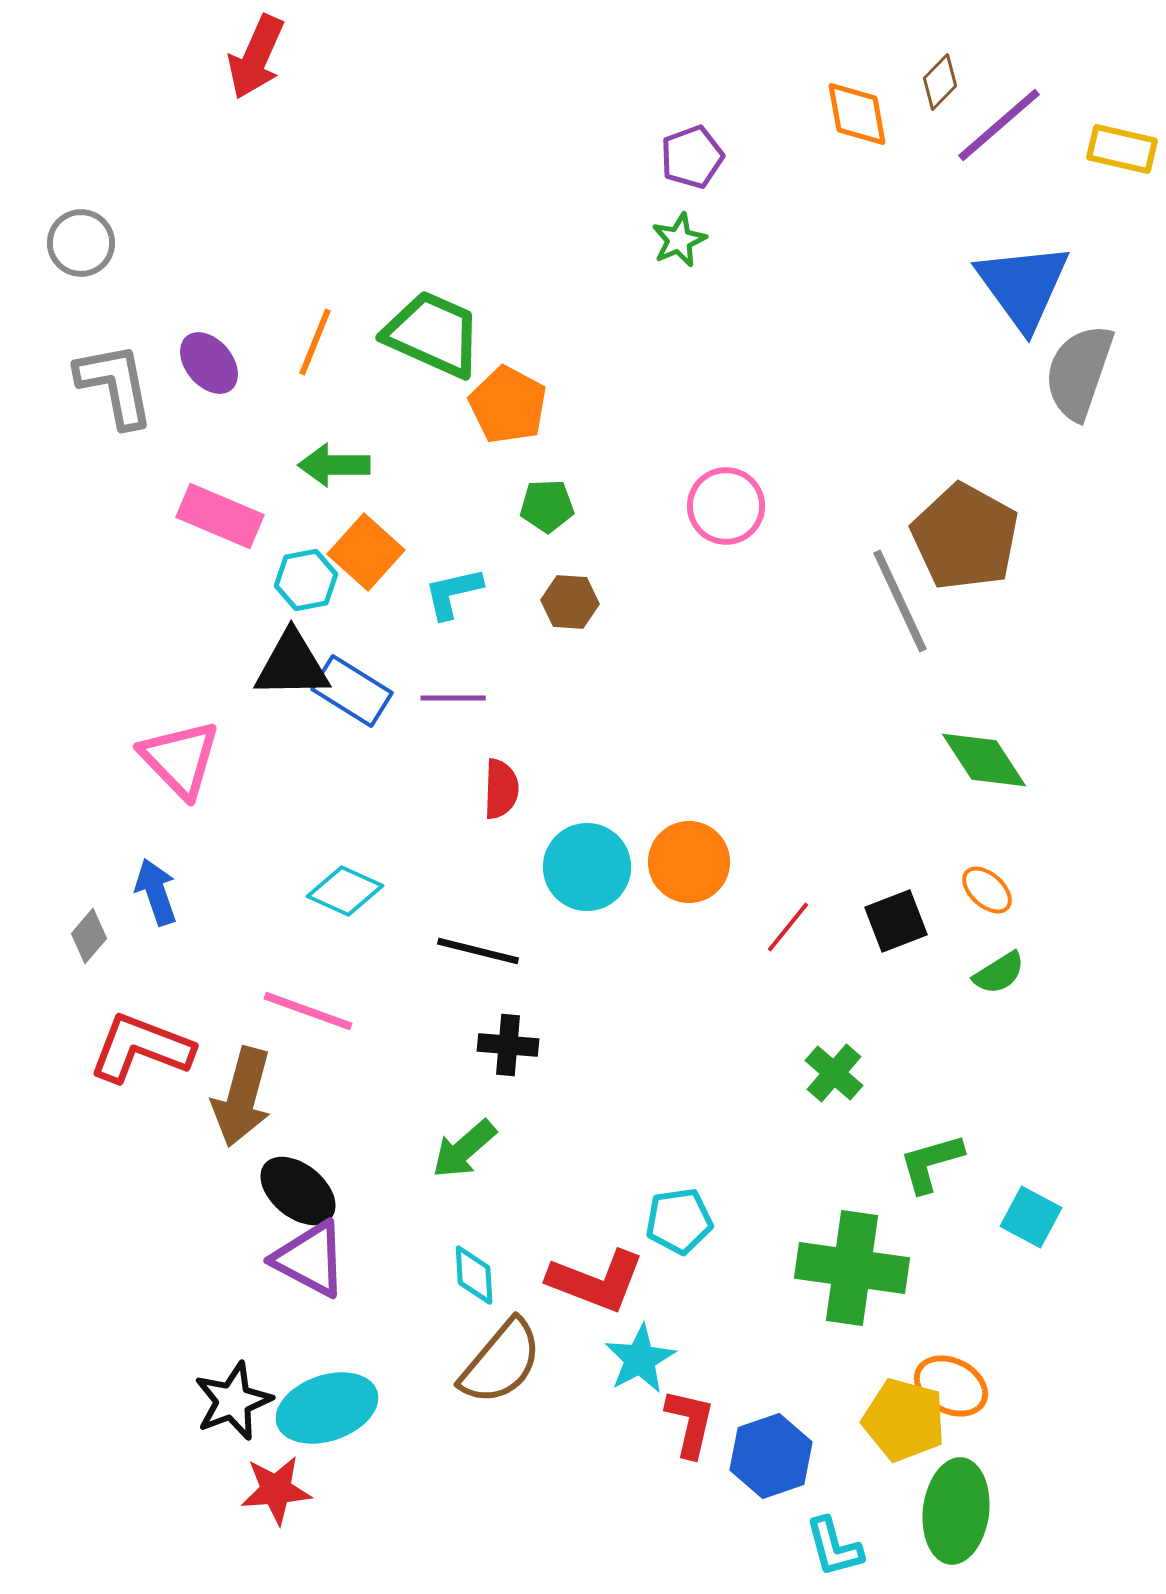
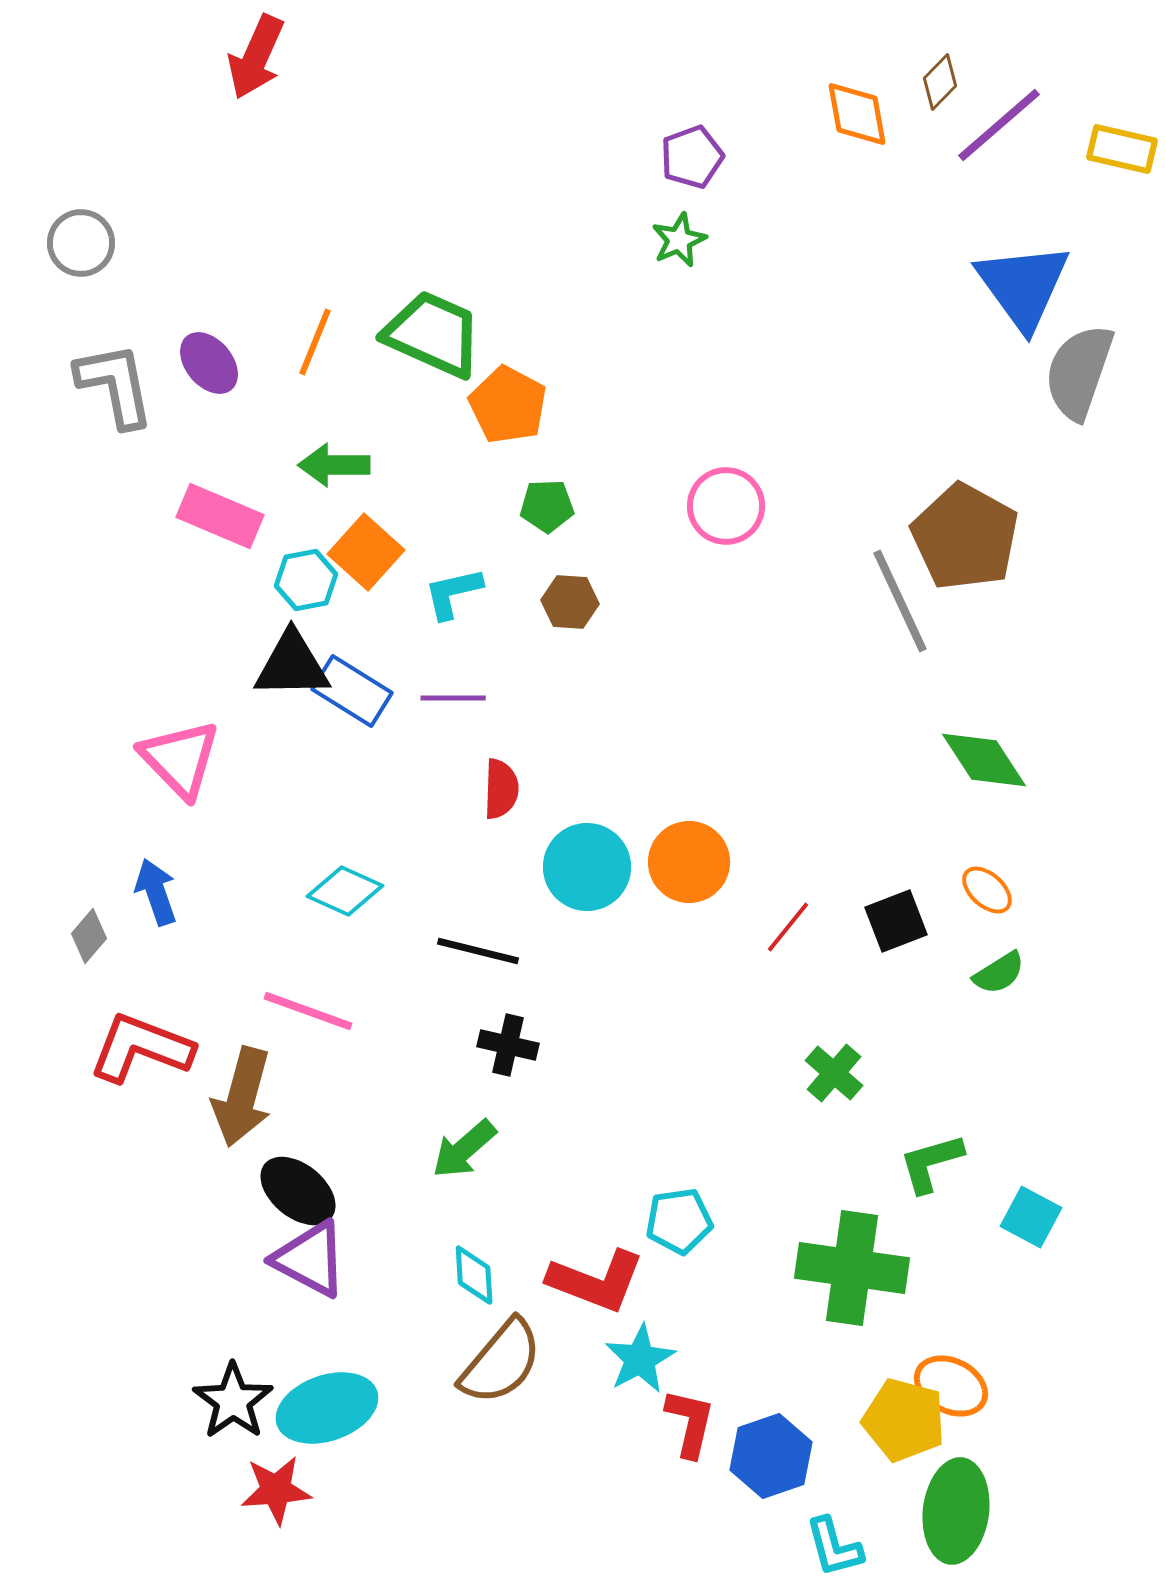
black cross at (508, 1045): rotated 8 degrees clockwise
black star at (233, 1401): rotated 14 degrees counterclockwise
